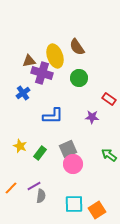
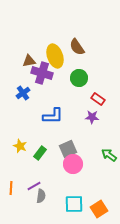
red rectangle: moved 11 px left
orange line: rotated 40 degrees counterclockwise
orange square: moved 2 px right, 1 px up
